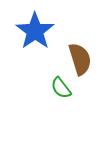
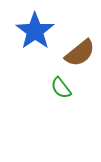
brown semicircle: moved 6 px up; rotated 68 degrees clockwise
